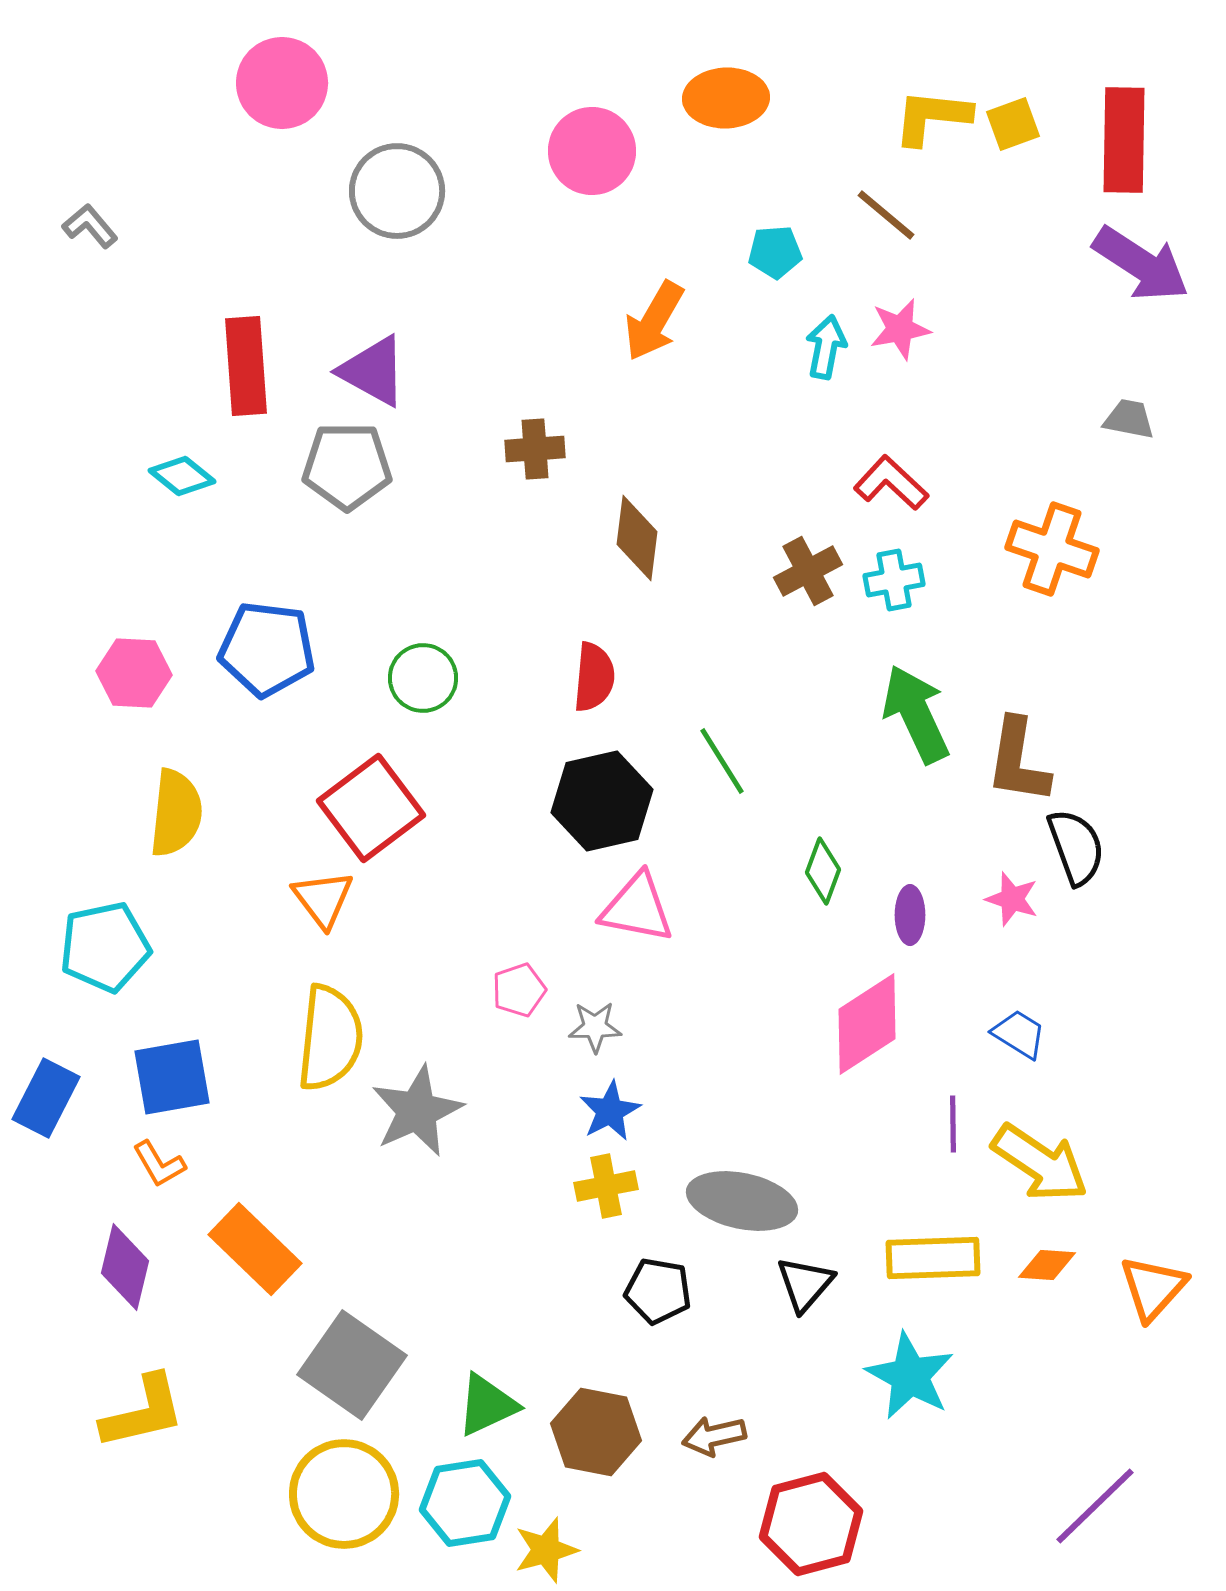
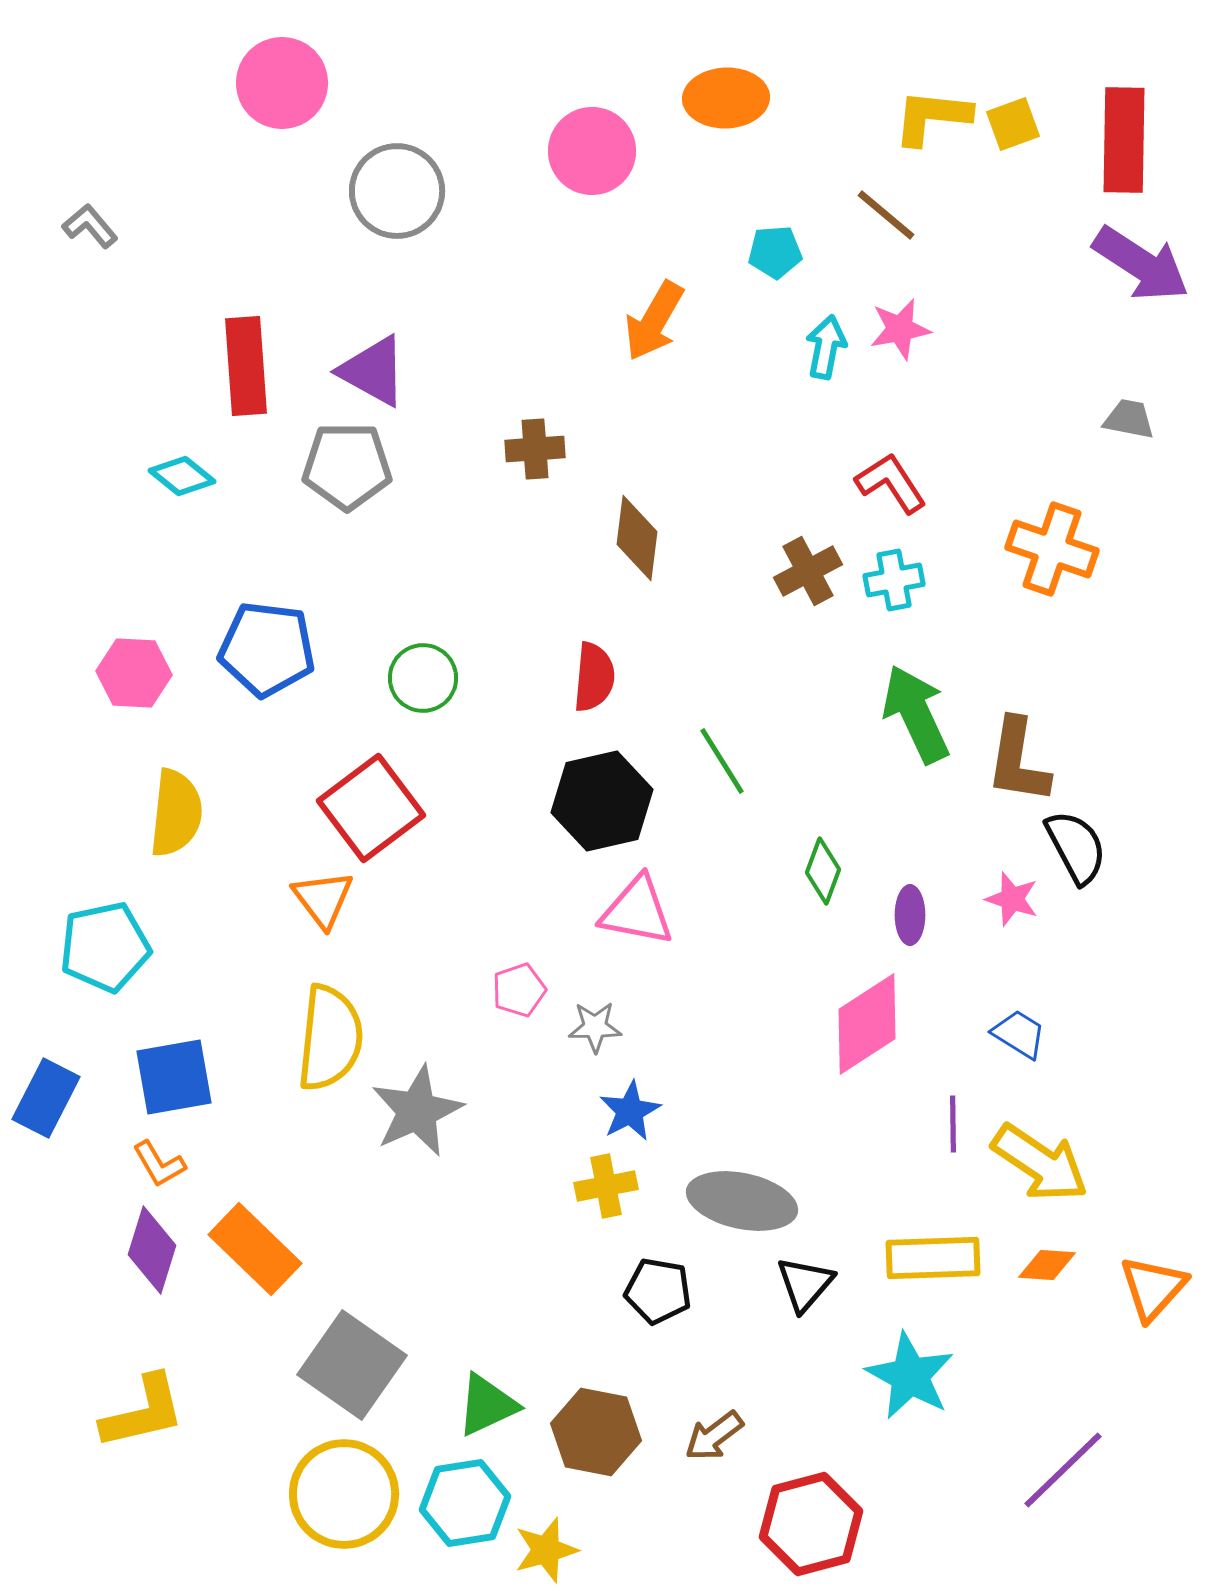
red L-shape at (891, 483): rotated 14 degrees clockwise
black semicircle at (1076, 847): rotated 8 degrees counterclockwise
pink triangle at (637, 908): moved 3 px down
blue square at (172, 1077): moved 2 px right
blue star at (610, 1111): moved 20 px right
purple diamond at (125, 1267): moved 27 px right, 17 px up; rotated 4 degrees clockwise
brown arrow at (714, 1436): rotated 24 degrees counterclockwise
purple line at (1095, 1506): moved 32 px left, 36 px up
